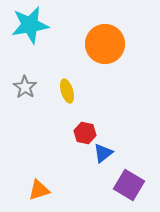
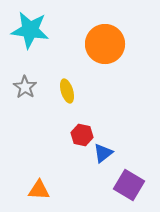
cyan star: moved 5 px down; rotated 18 degrees clockwise
red hexagon: moved 3 px left, 2 px down
orange triangle: rotated 20 degrees clockwise
